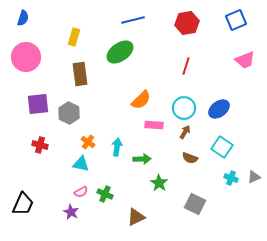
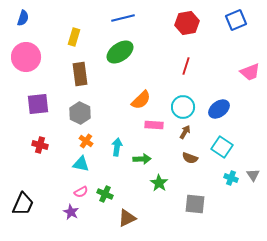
blue line: moved 10 px left, 2 px up
pink trapezoid: moved 5 px right, 12 px down
cyan circle: moved 1 px left, 1 px up
gray hexagon: moved 11 px right
orange cross: moved 2 px left, 1 px up
gray triangle: moved 1 px left, 2 px up; rotated 40 degrees counterclockwise
gray square: rotated 20 degrees counterclockwise
brown triangle: moved 9 px left, 1 px down
